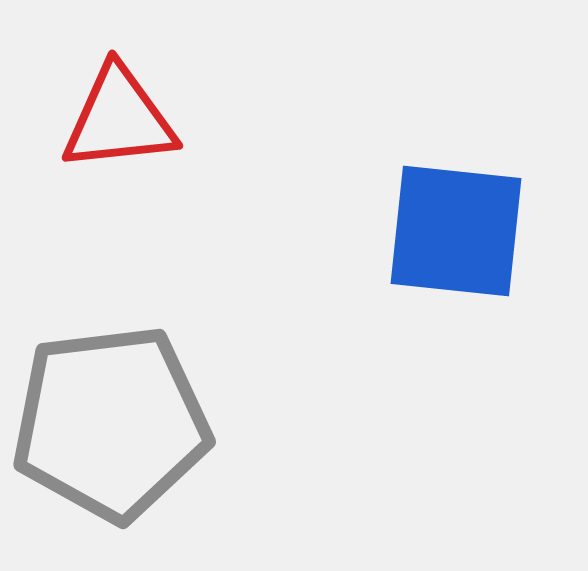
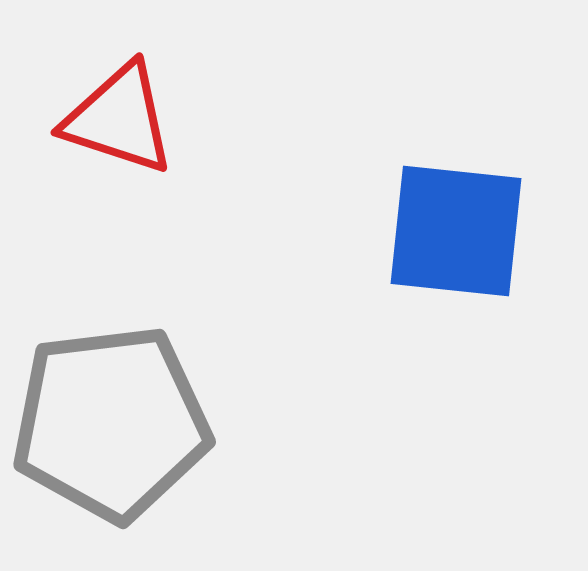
red triangle: rotated 24 degrees clockwise
